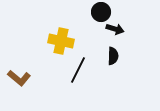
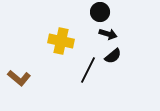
black circle: moved 1 px left
black arrow: moved 7 px left, 5 px down
black semicircle: rotated 48 degrees clockwise
black line: moved 10 px right
